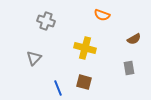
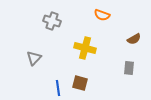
gray cross: moved 6 px right
gray rectangle: rotated 16 degrees clockwise
brown square: moved 4 px left, 1 px down
blue line: rotated 14 degrees clockwise
